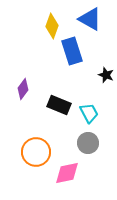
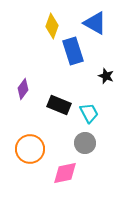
blue triangle: moved 5 px right, 4 px down
blue rectangle: moved 1 px right
black star: moved 1 px down
gray circle: moved 3 px left
orange circle: moved 6 px left, 3 px up
pink diamond: moved 2 px left
